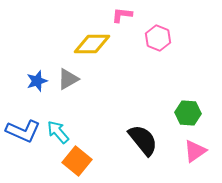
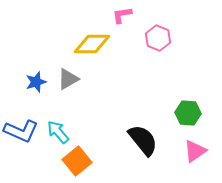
pink L-shape: rotated 15 degrees counterclockwise
blue star: moved 1 px left, 1 px down
blue L-shape: moved 2 px left
orange square: rotated 12 degrees clockwise
